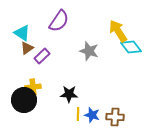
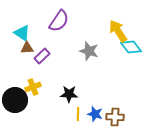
brown triangle: rotated 32 degrees clockwise
yellow cross: rotated 14 degrees counterclockwise
black circle: moved 9 px left
blue star: moved 3 px right, 1 px up
